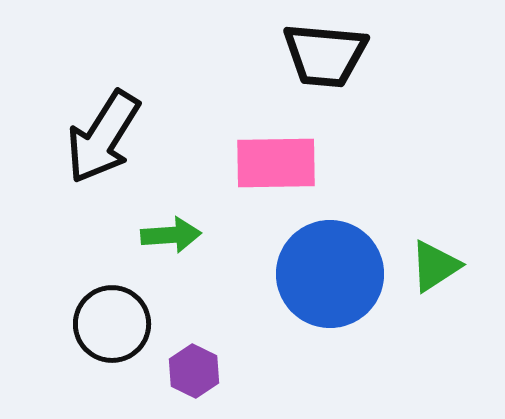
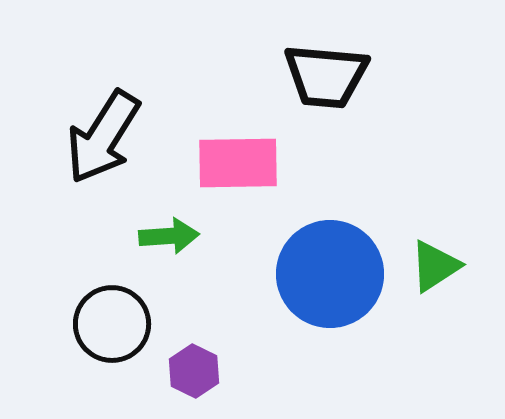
black trapezoid: moved 1 px right, 21 px down
pink rectangle: moved 38 px left
green arrow: moved 2 px left, 1 px down
